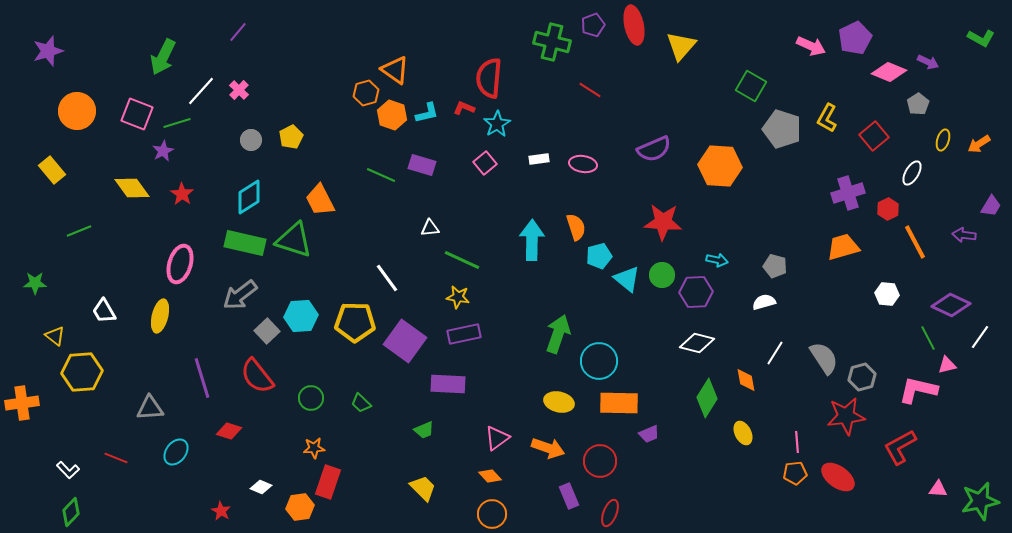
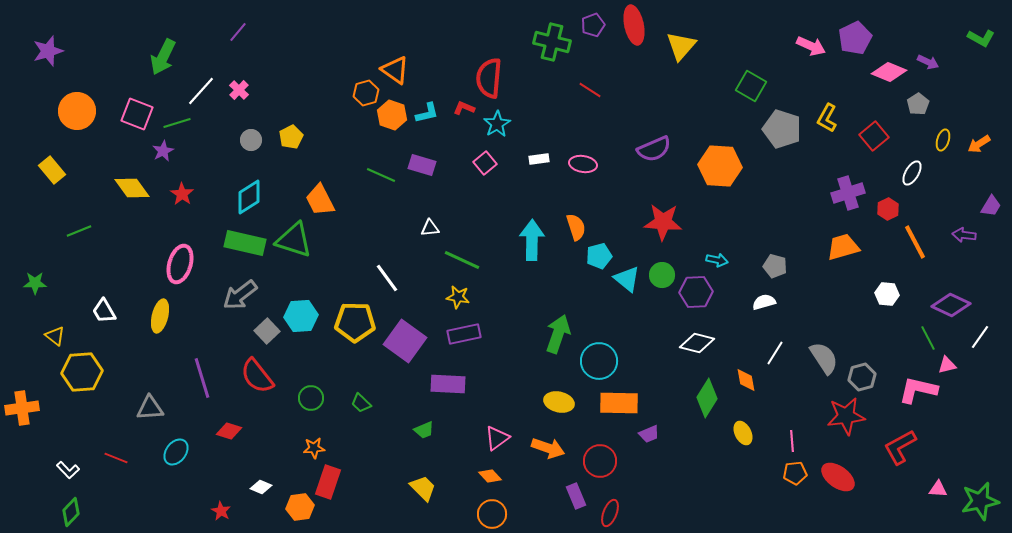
orange cross at (22, 403): moved 5 px down
pink line at (797, 442): moved 5 px left, 1 px up
purple rectangle at (569, 496): moved 7 px right
